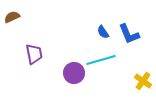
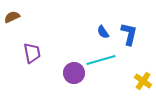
blue L-shape: rotated 145 degrees counterclockwise
purple trapezoid: moved 2 px left, 1 px up
